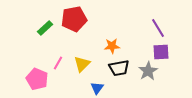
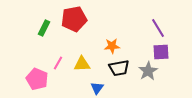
green rectangle: moved 1 px left; rotated 21 degrees counterclockwise
yellow triangle: rotated 42 degrees clockwise
